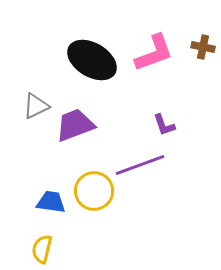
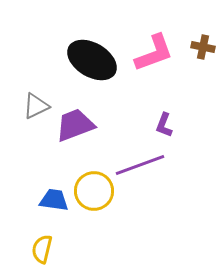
purple L-shape: rotated 40 degrees clockwise
blue trapezoid: moved 3 px right, 2 px up
